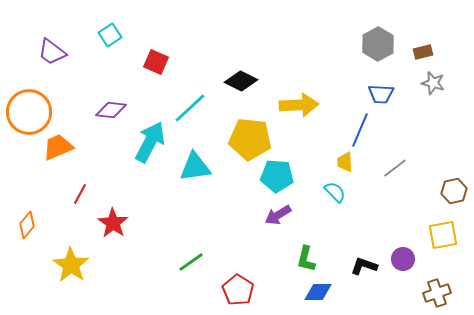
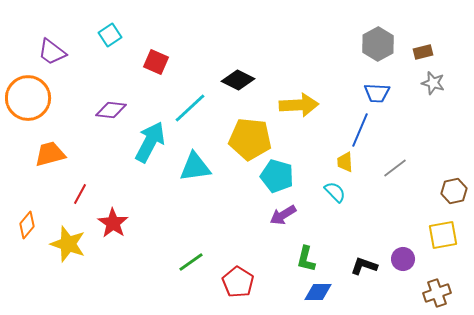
black diamond: moved 3 px left, 1 px up
blue trapezoid: moved 4 px left, 1 px up
orange circle: moved 1 px left, 14 px up
orange trapezoid: moved 8 px left, 7 px down; rotated 8 degrees clockwise
cyan pentagon: rotated 12 degrees clockwise
purple arrow: moved 5 px right
yellow star: moved 3 px left, 21 px up; rotated 15 degrees counterclockwise
red pentagon: moved 8 px up
